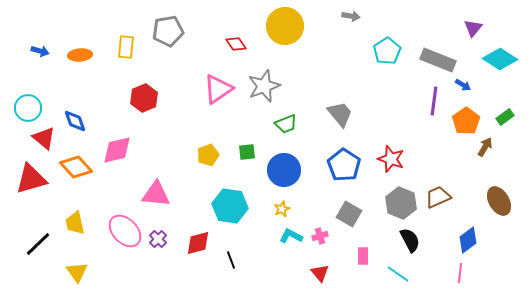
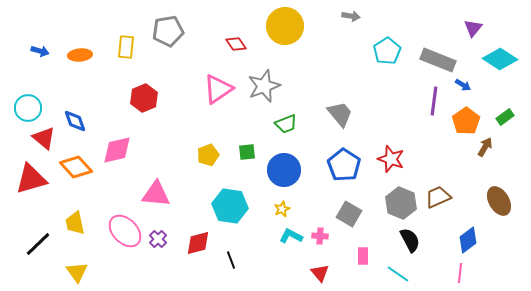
pink cross at (320, 236): rotated 21 degrees clockwise
